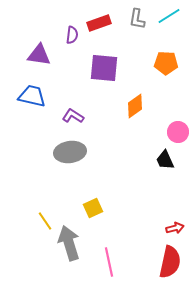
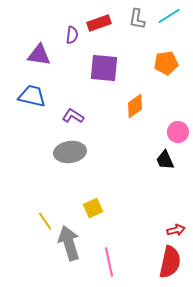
orange pentagon: rotated 10 degrees counterclockwise
red arrow: moved 1 px right, 2 px down
